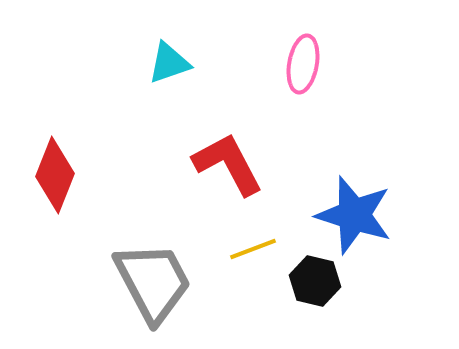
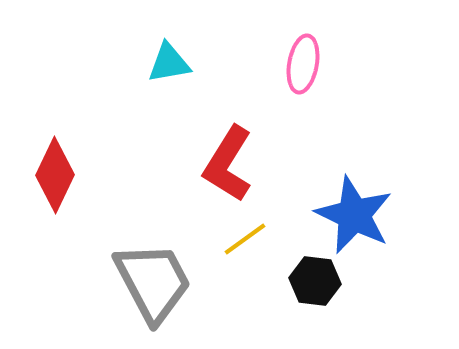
cyan triangle: rotated 9 degrees clockwise
red L-shape: rotated 120 degrees counterclockwise
red diamond: rotated 4 degrees clockwise
blue star: rotated 8 degrees clockwise
yellow line: moved 8 px left, 10 px up; rotated 15 degrees counterclockwise
black hexagon: rotated 6 degrees counterclockwise
